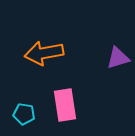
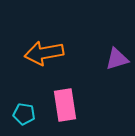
purple triangle: moved 1 px left, 1 px down
